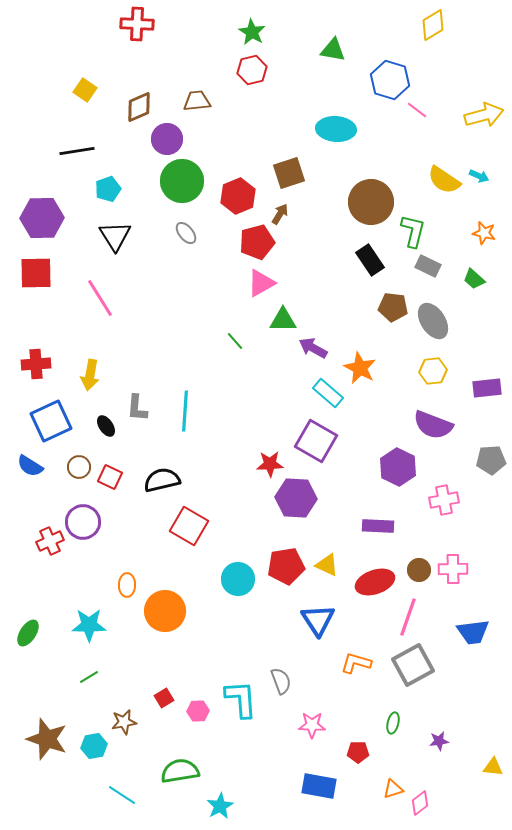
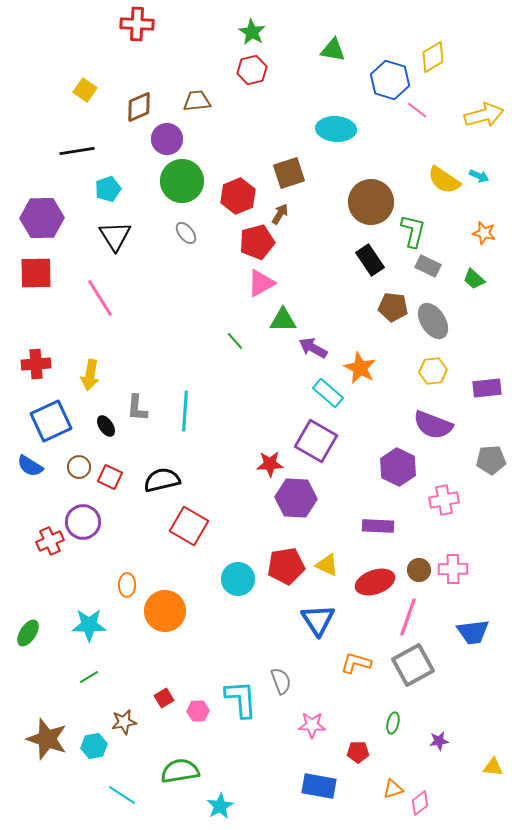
yellow diamond at (433, 25): moved 32 px down
